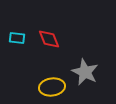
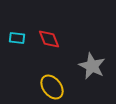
gray star: moved 7 px right, 6 px up
yellow ellipse: rotated 60 degrees clockwise
